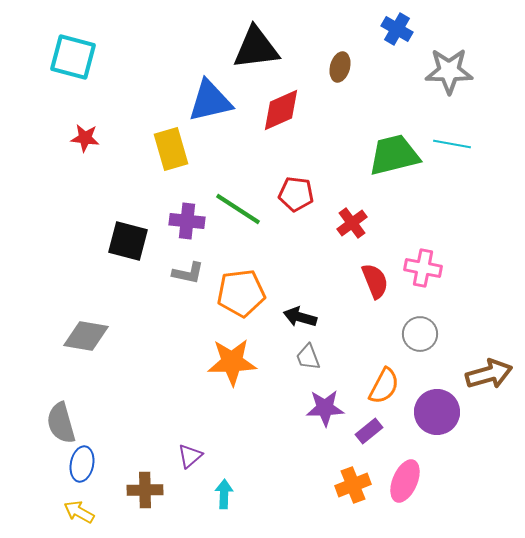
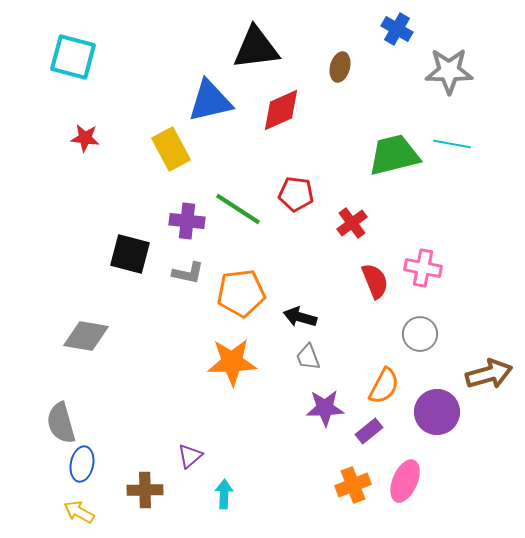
yellow rectangle: rotated 12 degrees counterclockwise
black square: moved 2 px right, 13 px down
